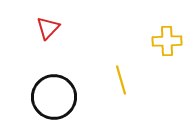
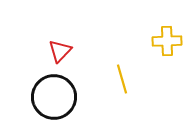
red triangle: moved 12 px right, 23 px down
yellow line: moved 1 px right, 1 px up
